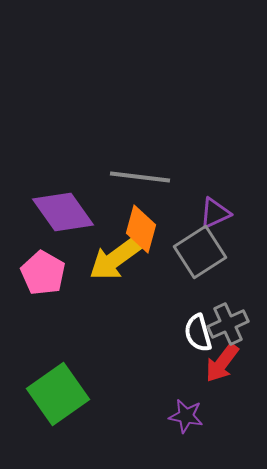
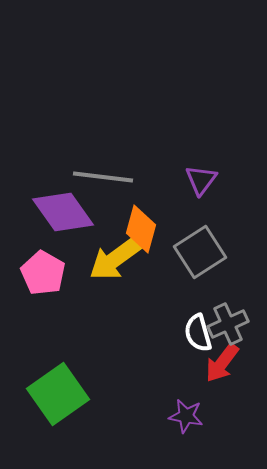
gray line: moved 37 px left
purple triangle: moved 14 px left, 33 px up; rotated 28 degrees counterclockwise
